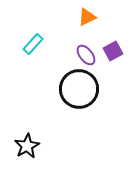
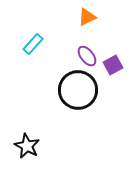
purple square: moved 14 px down
purple ellipse: moved 1 px right, 1 px down
black circle: moved 1 px left, 1 px down
black star: rotated 15 degrees counterclockwise
